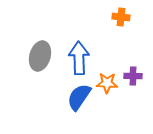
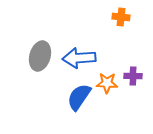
blue arrow: rotated 92 degrees counterclockwise
